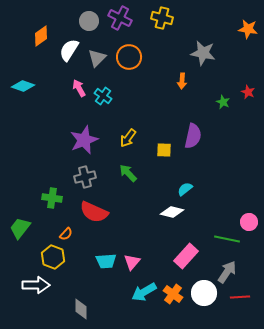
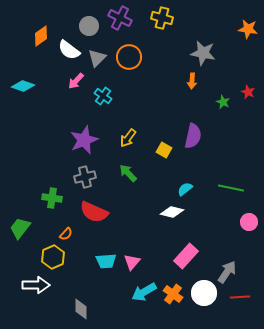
gray circle: moved 5 px down
white semicircle: rotated 85 degrees counterclockwise
orange arrow: moved 10 px right
pink arrow: moved 3 px left, 7 px up; rotated 108 degrees counterclockwise
yellow square: rotated 28 degrees clockwise
green line: moved 4 px right, 51 px up
yellow hexagon: rotated 15 degrees clockwise
